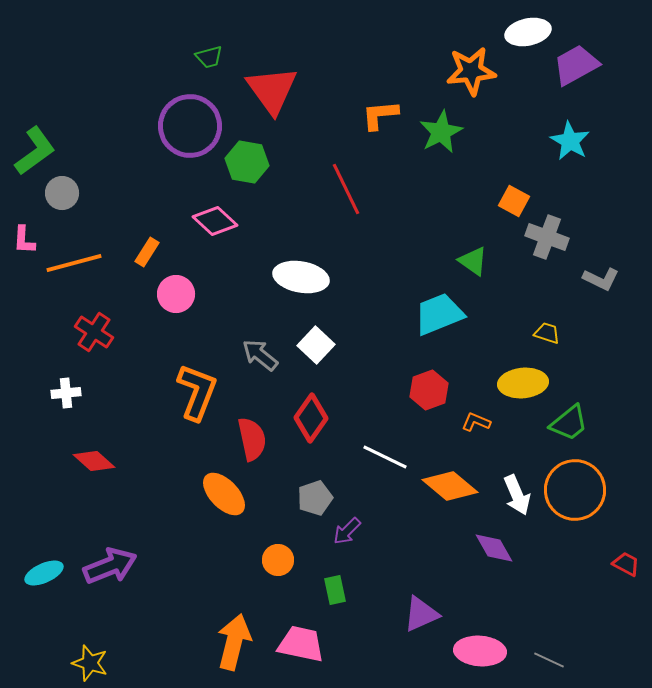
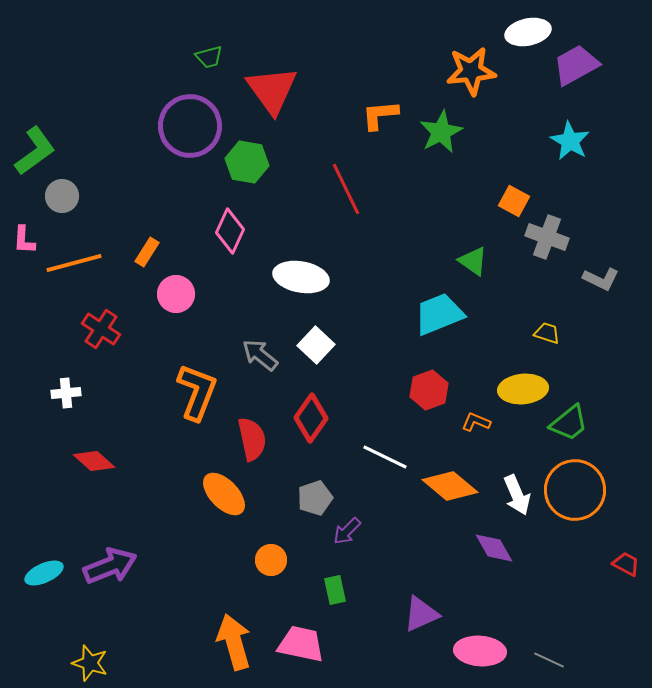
gray circle at (62, 193): moved 3 px down
pink diamond at (215, 221): moved 15 px right, 10 px down; rotated 72 degrees clockwise
red cross at (94, 332): moved 7 px right, 3 px up
yellow ellipse at (523, 383): moved 6 px down
orange circle at (278, 560): moved 7 px left
orange arrow at (234, 642): rotated 30 degrees counterclockwise
